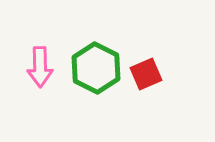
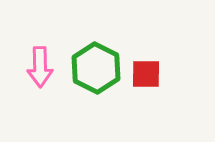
red square: rotated 24 degrees clockwise
